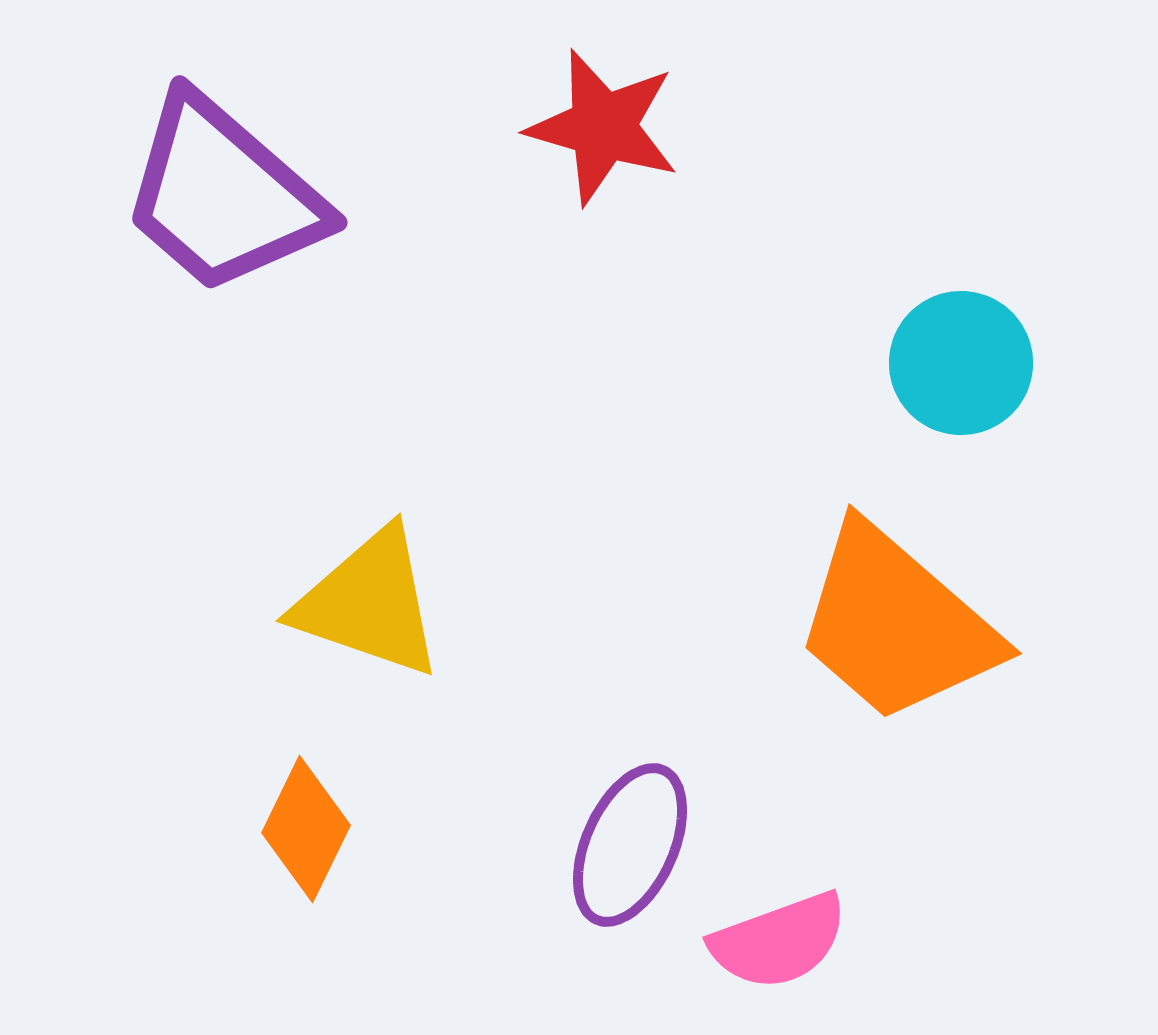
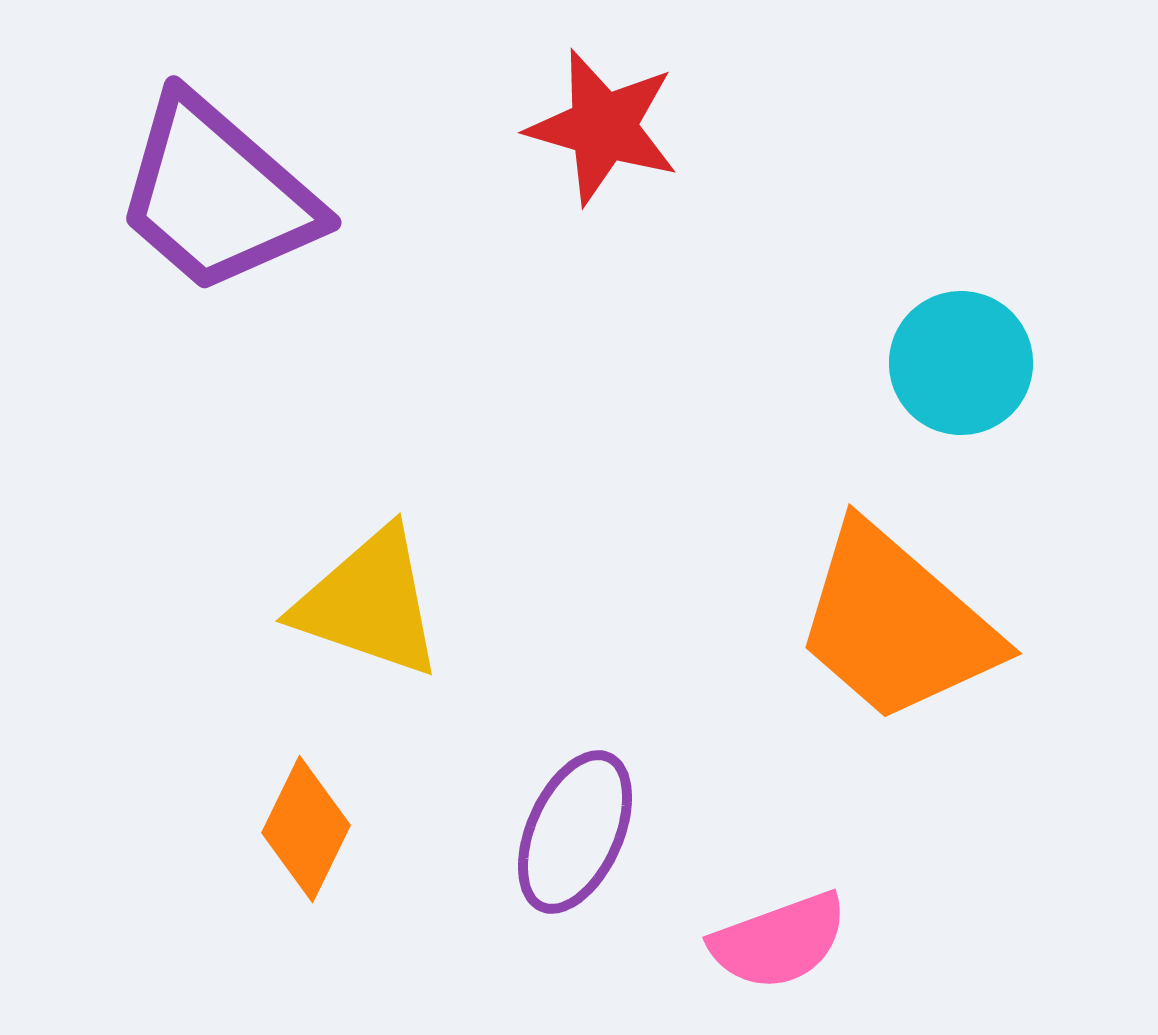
purple trapezoid: moved 6 px left
purple ellipse: moved 55 px left, 13 px up
